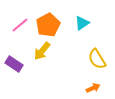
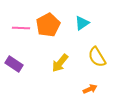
pink line: moved 1 px right, 3 px down; rotated 42 degrees clockwise
yellow arrow: moved 18 px right, 12 px down
yellow semicircle: moved 2 px up
orange arrow: moved 3 px left, 1 px down
